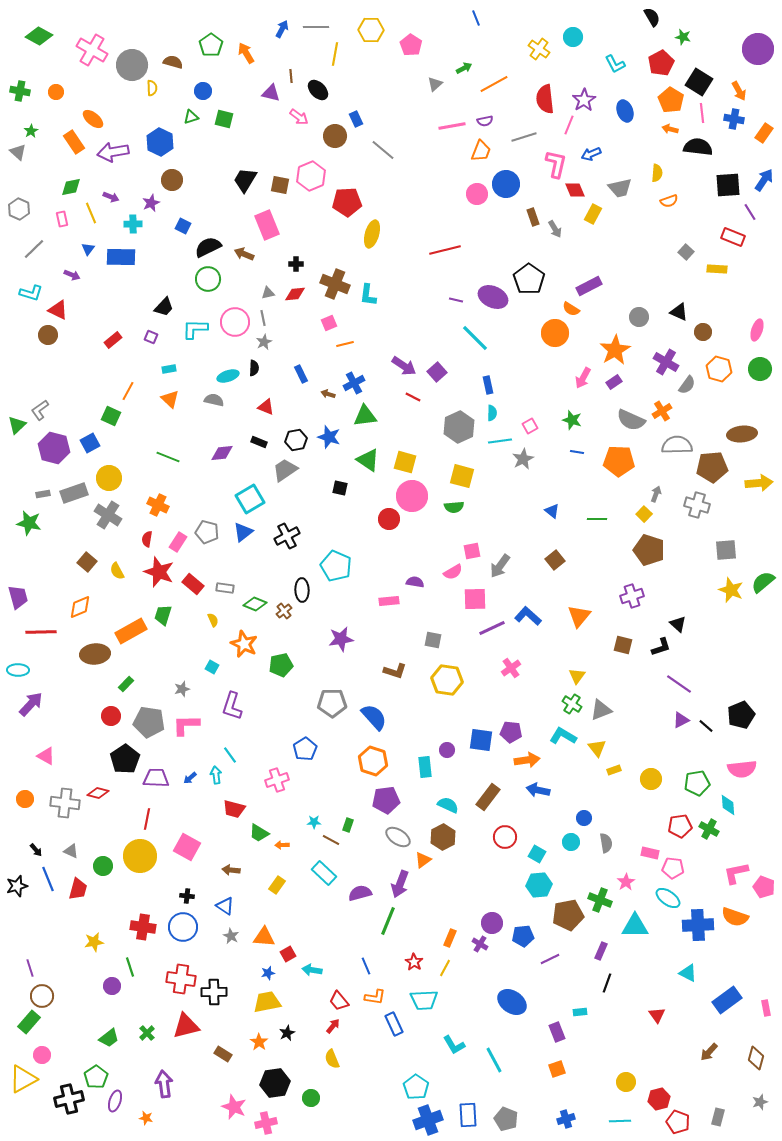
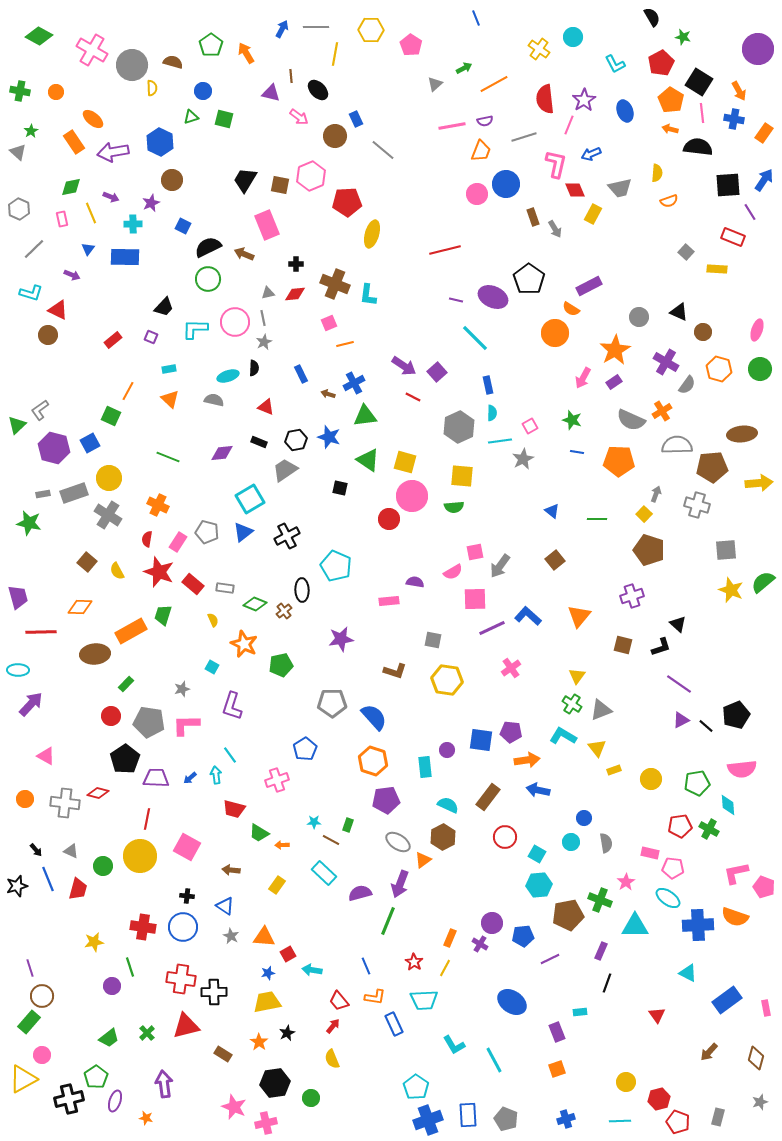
blue rectangle at (121, 257): moved 4 px right
yellow square at (462, 476): rotated 10 degrees counterclockwise
pink square at (472, 551): moved 3 px right, 1 px down
orange diamond at (80, 607): rotated 25 degrees clockwise
black pentagon at (741, 715): moved 5 px left
gray ellipse at (398, 837): moved 5 px down
